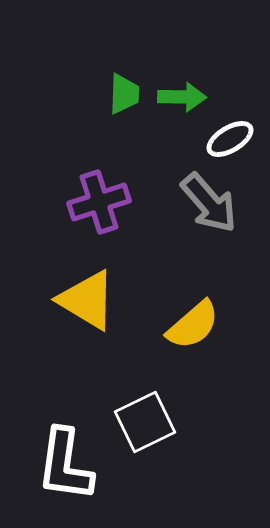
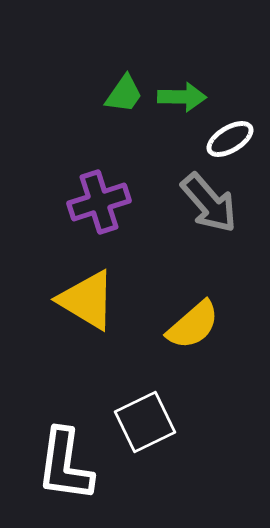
green trapezoid: rotated 33 degrees clockwise
